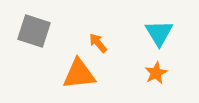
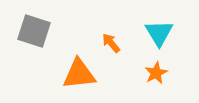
orange arrow: moved 13 px right
